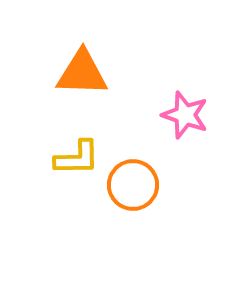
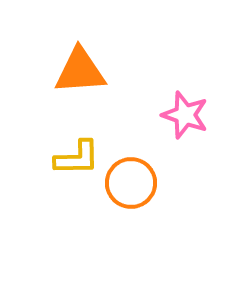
orange triangle: moved 2 px left, 2 px up; rotated 6 degrees counterclockwise
orange circle: moved 2 px left, 2 px up
